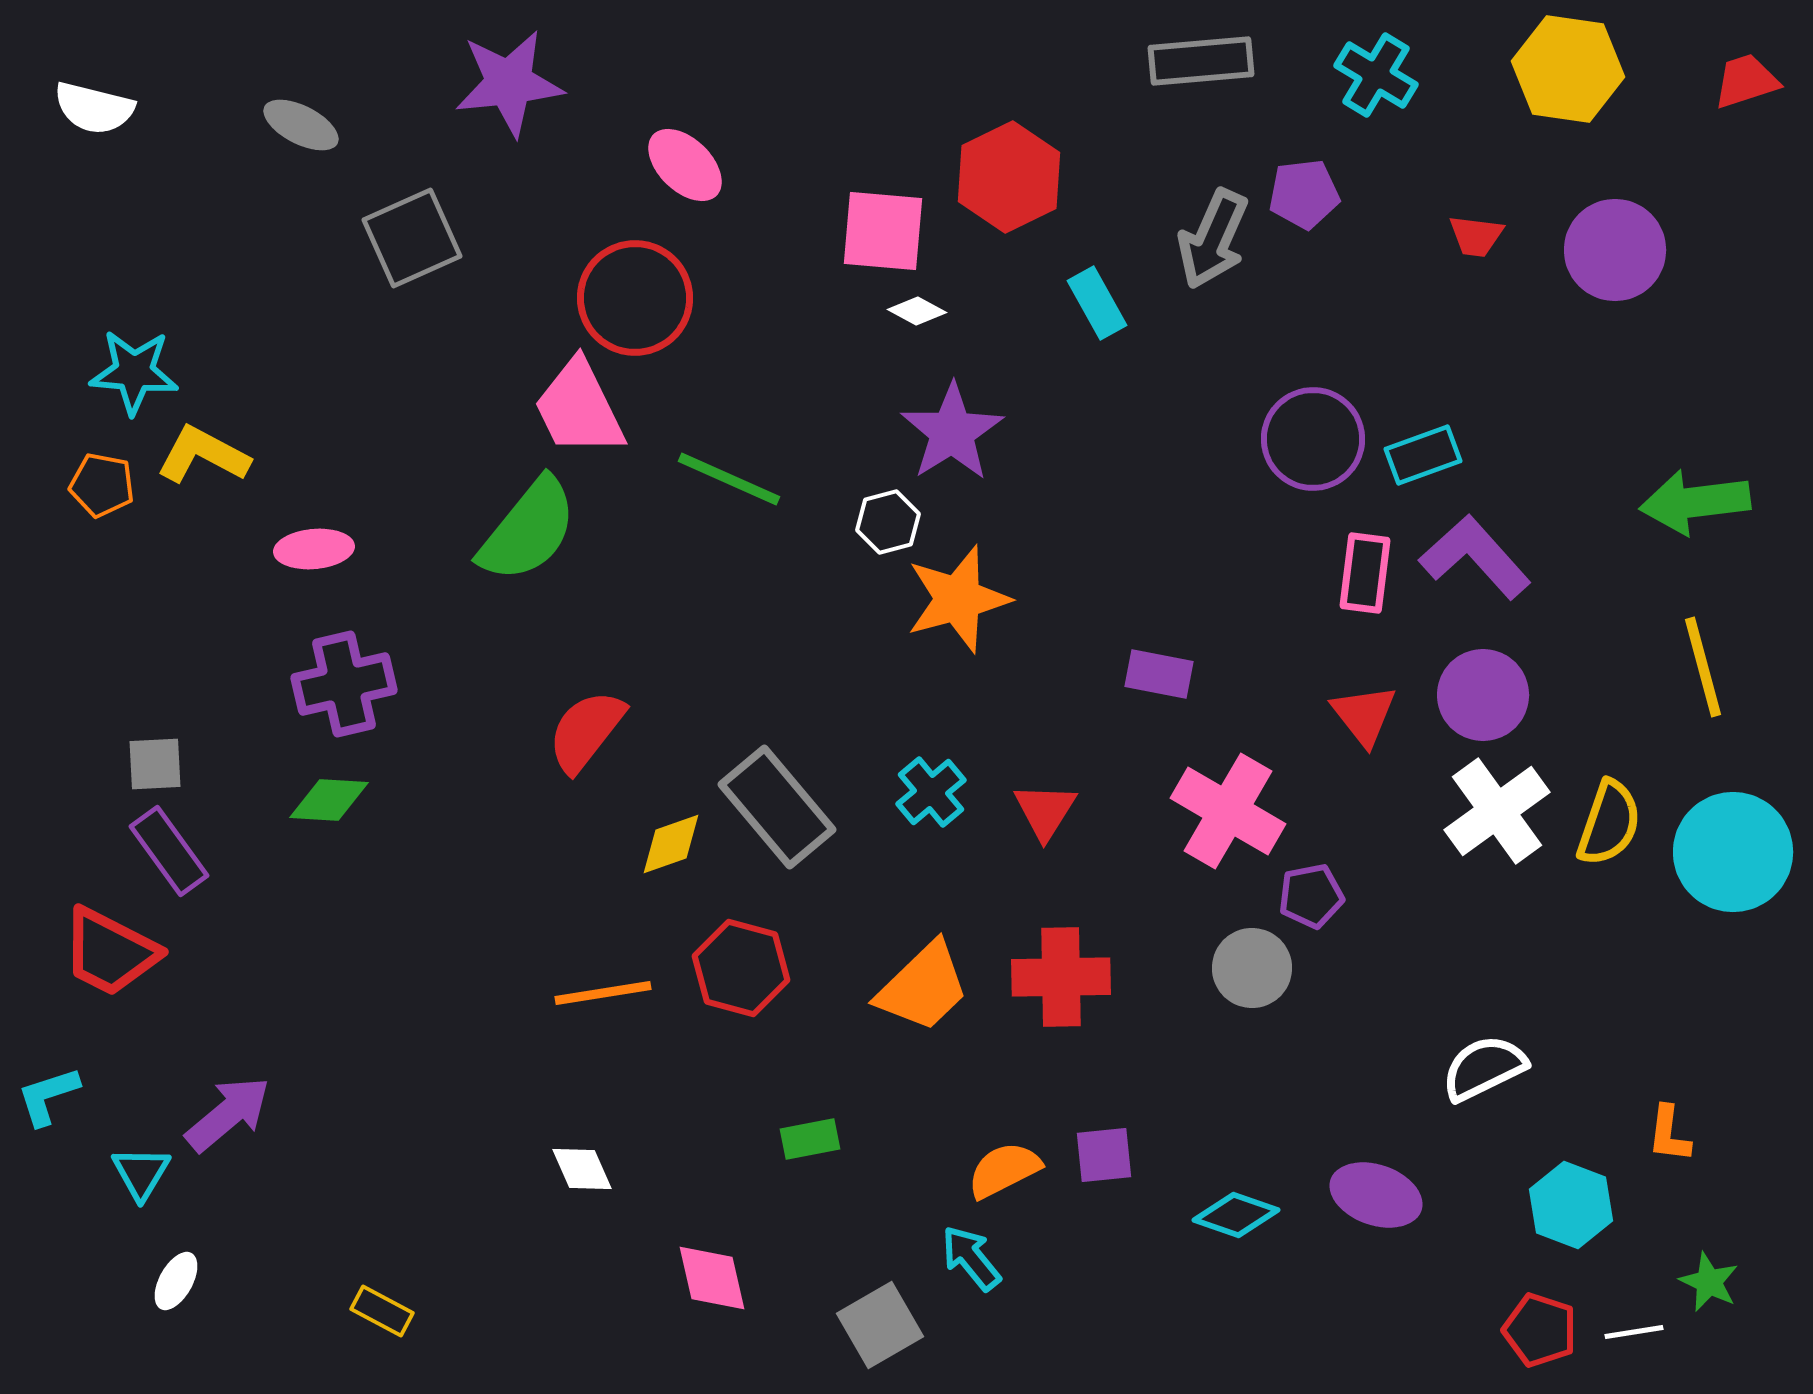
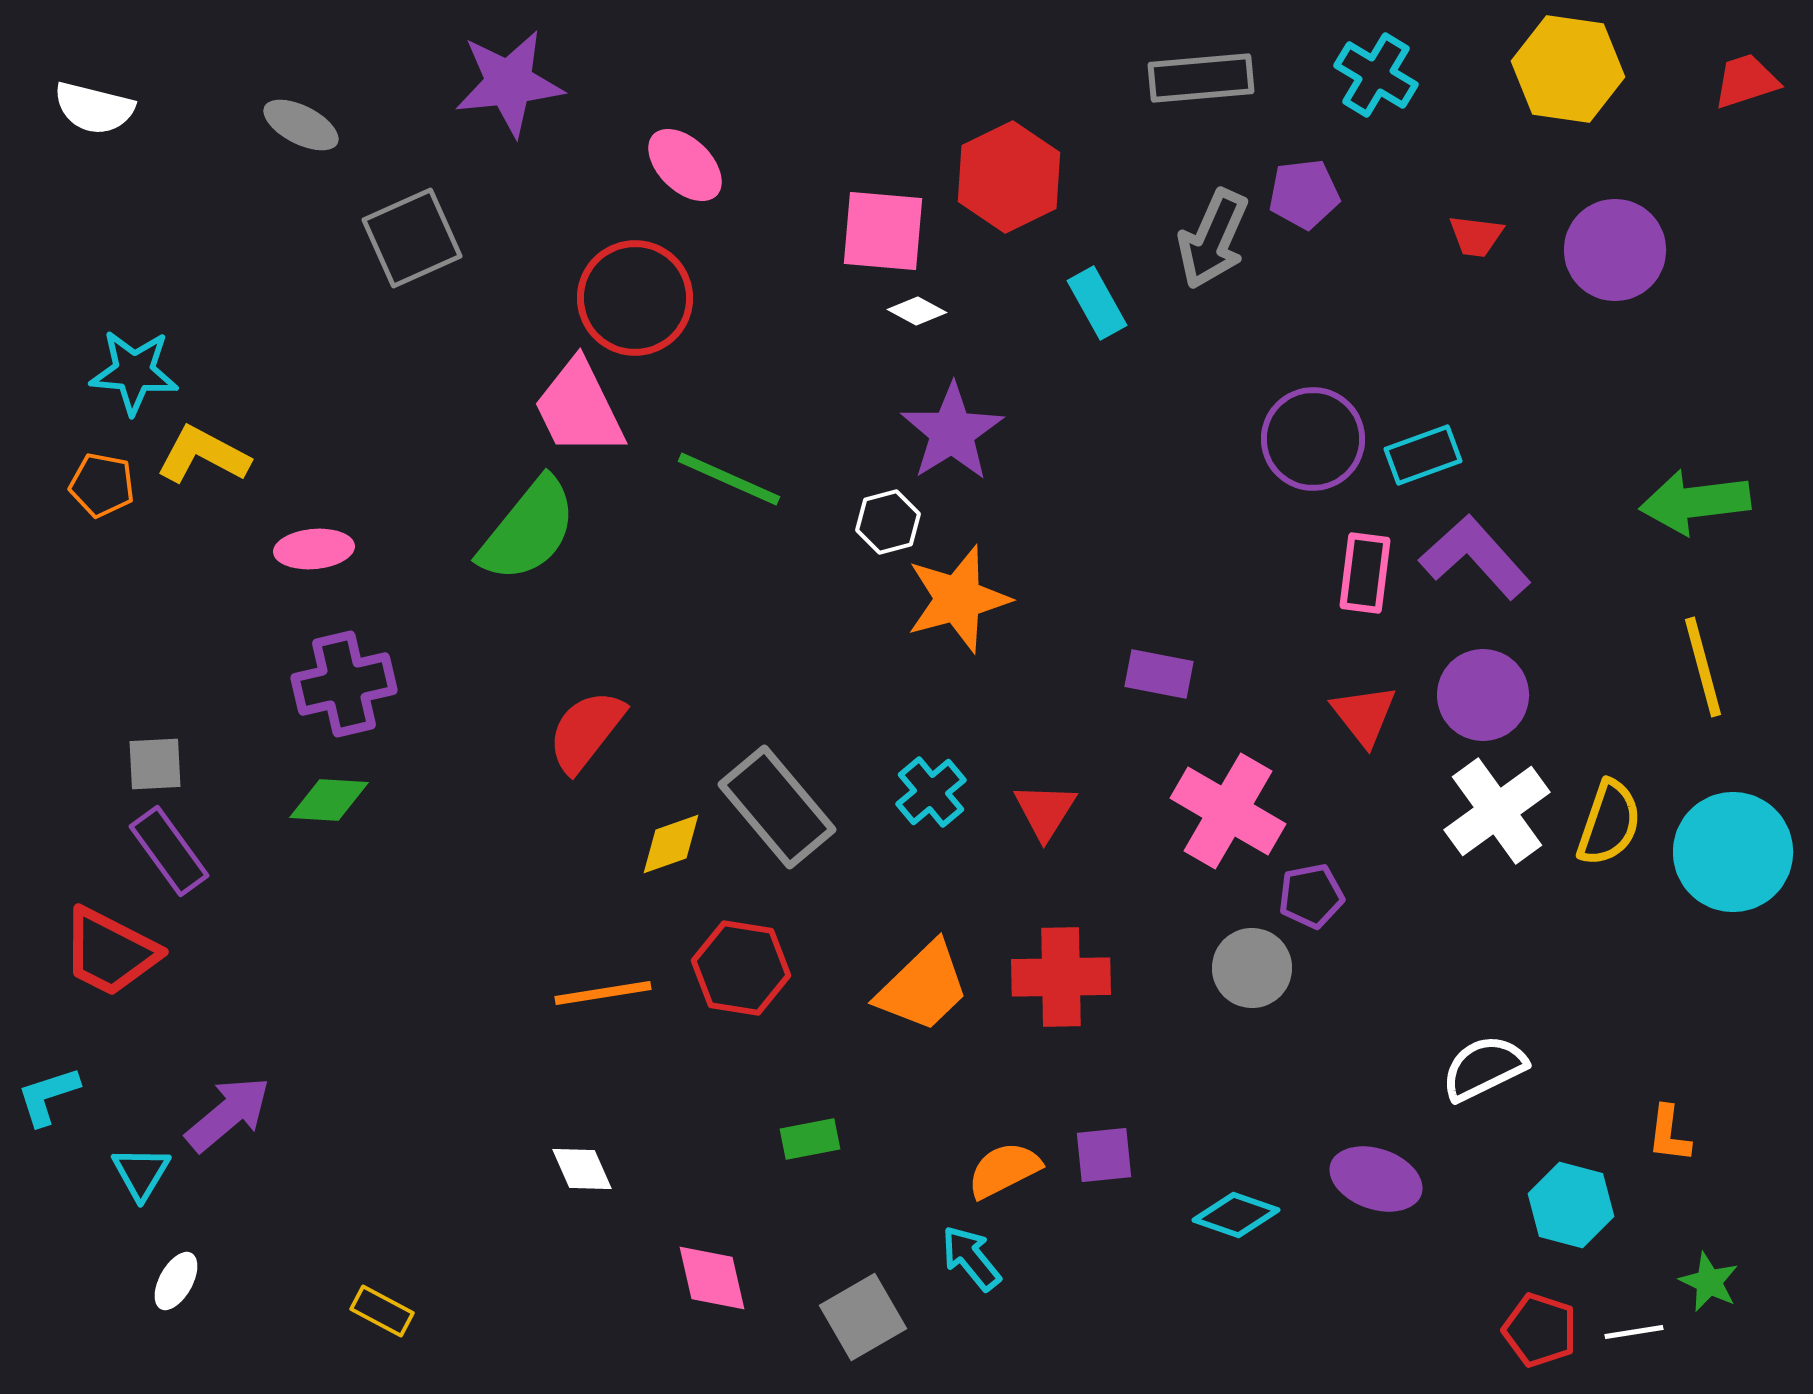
gray rectangle at (1201, 61): moved 17 px down
red hexagon at (741, 968): rotated 6 degrees counterclockwise
purple ellipse at (1376, 1195): moved 16 px up
cyan hexagon at (1571, 1205): rotated 6 degrees counterclockwise
gray square at (880, 1325): moved 17 px left, 8 px up
